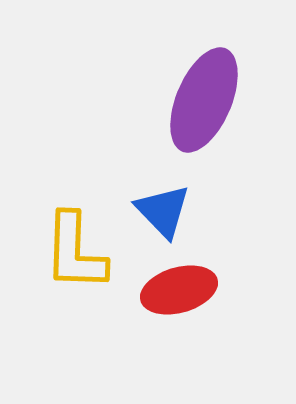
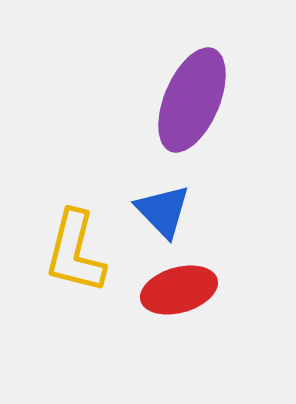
purple ellipse: moved 12 px left
yellow L-shape: rotated 12 degrees clockwise
